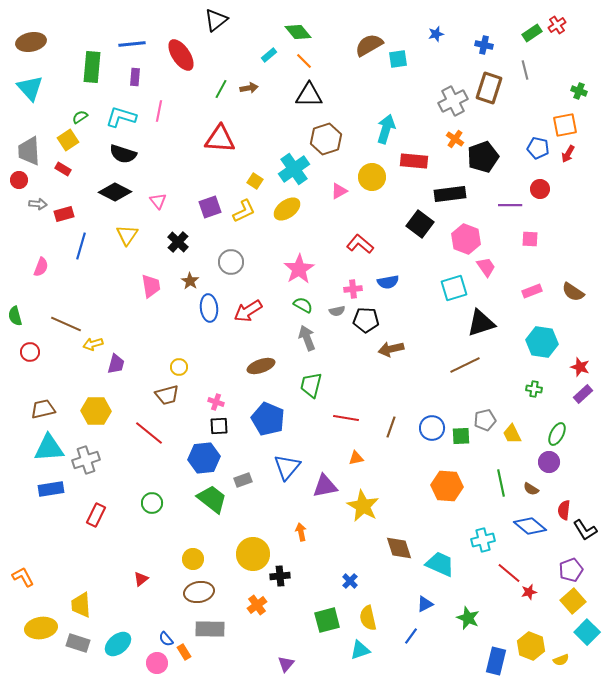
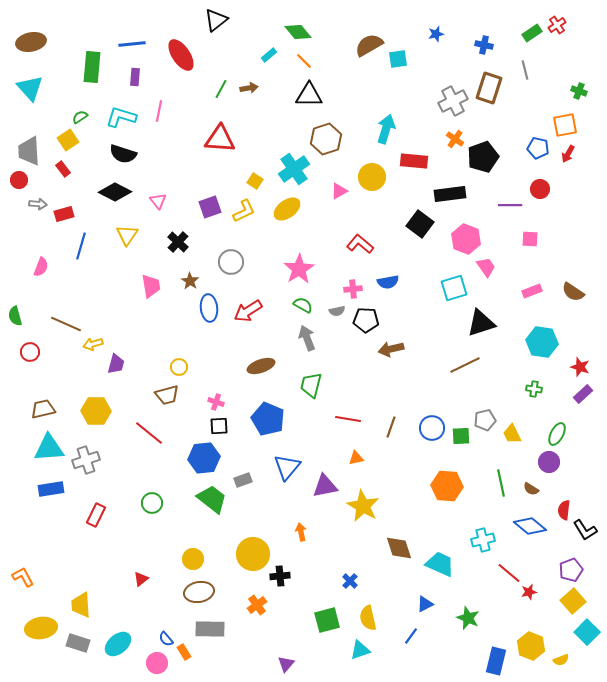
red rectangle at (63, 169): rotated 21 degrees clockwise
red line at (346, 418): moved 2 px right, 1 px down
